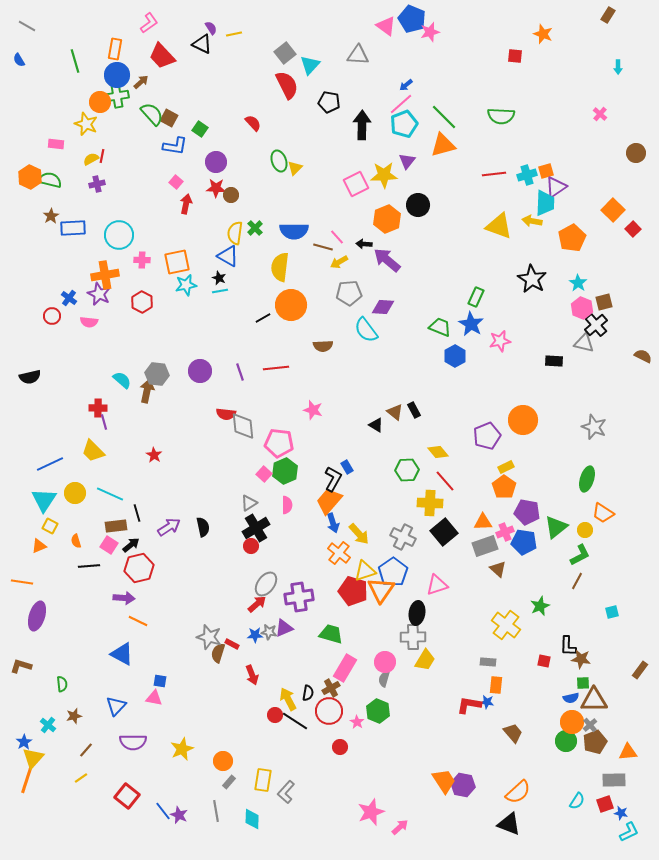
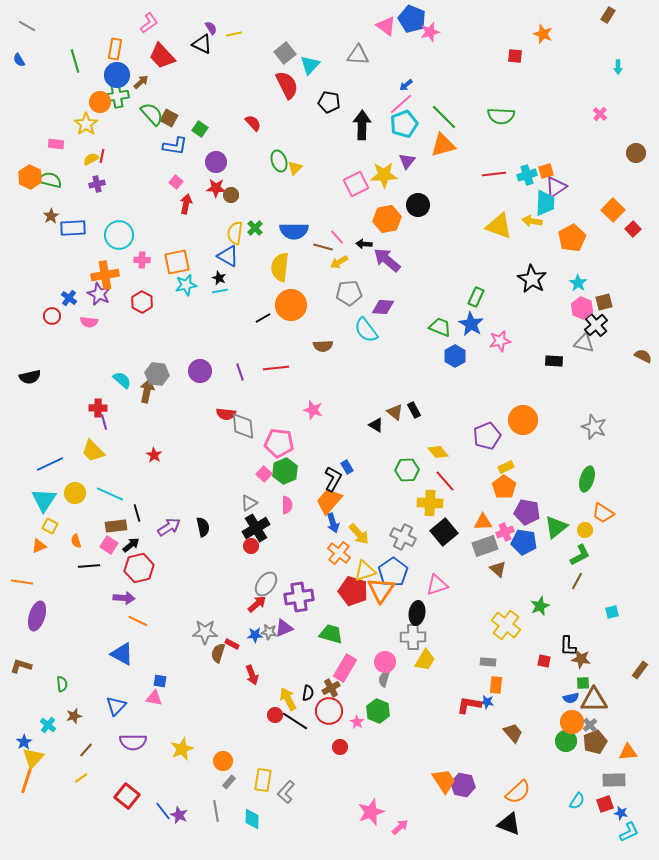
yellow star at (86, 124): rotated 15 degrees clockwise
orange hexagon at (387, 219): rotated 12 degrees clockwise
gray star at (209, 637): moved 4 px left, 5 px up; rotated 15 degrees counterclockwise
